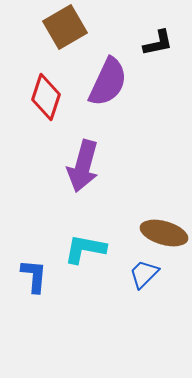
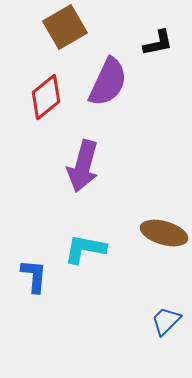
red diamond: rotated 33 degrees clockwise
blue trapezoid: moved 22 px right, 47 px down
